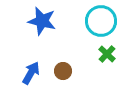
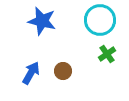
cyan circle: moved 1 px left, 1 px up
green cross: rotated 12 degrees clockwise
